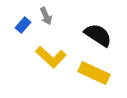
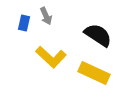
blue rectangle: moved 1 px right, 2 px up; rotated 28 degrees counterclockwise
